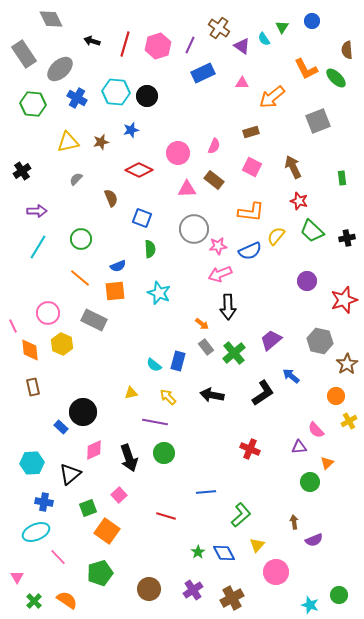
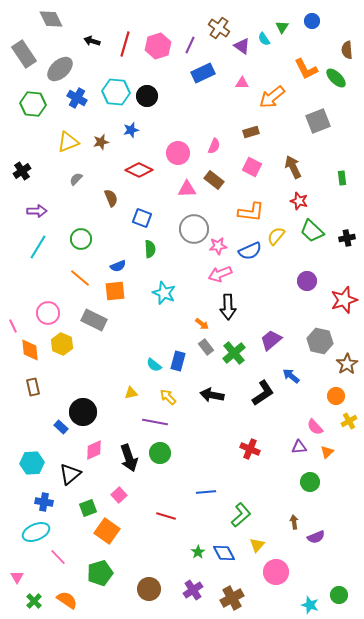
yellow triangle at (68, 142): rotated 10 degrees counterclockwise
cyan star at (159, 293): moved 5 px right
pink semicircle at (316, 430): moved 1 px left, 3 px up
green circle at (164, 453): moved 4 px left
orange triangle at (327, 463): moved 11 px up
purple semicircle at (314, 540): moved 2 px right, 3 px up
